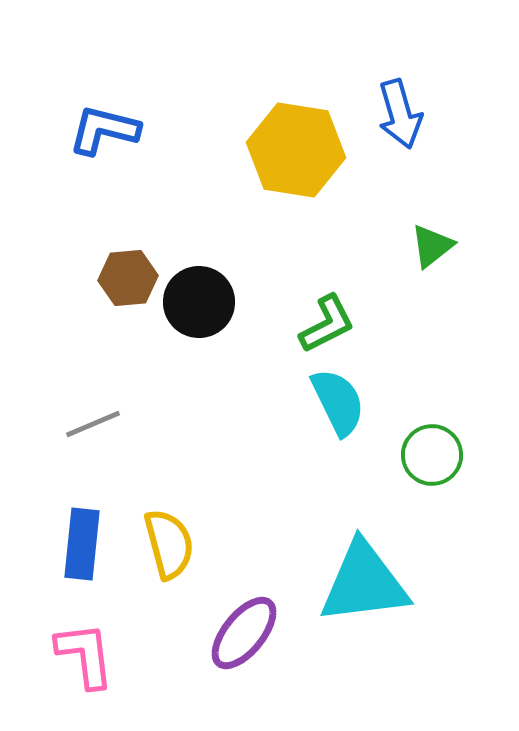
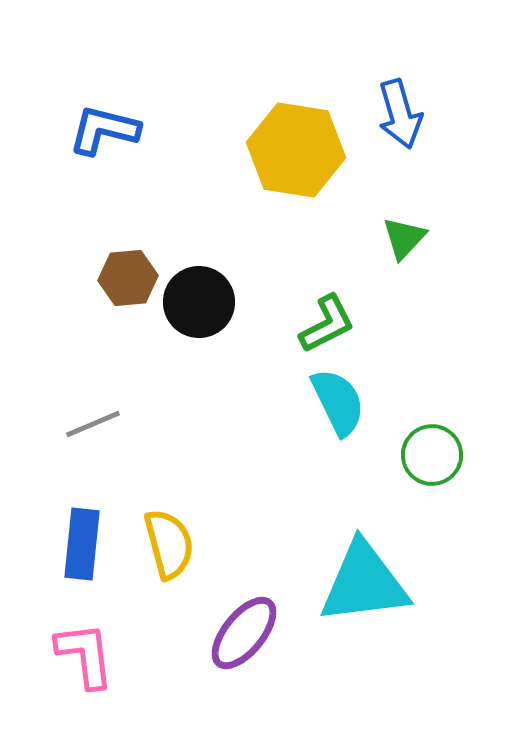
green triangle: moved 28 px left, 8 px up; rotated 9 degrees counterclockwise
